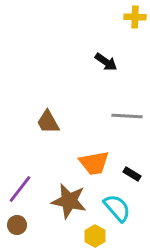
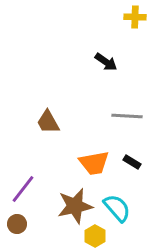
black rectangle: moved 12 px up
purple line: moved 3 px right
brown star: moved 6 px right, 5 px down; rotated 24 degrees counterclockwise
brown circle: moved 1 px up
